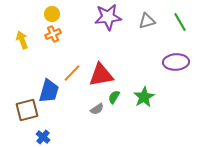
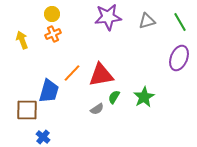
purple ellipse: moved 3 px right, 4 px up; rotated 65 degrees counterclockwise
brown square: rotated 15 degrees clockwise
